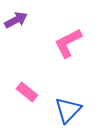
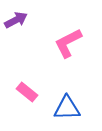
blue triangle: moved 1 px left, 2 px up; rotated 44 degrees clockwise
